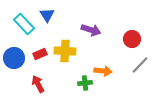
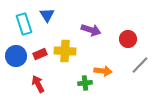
cyan rectangle: rotated 25 degrees clockwise
red circle: moved 4 px left
blue circle: moved 2 px right, 2 px up
